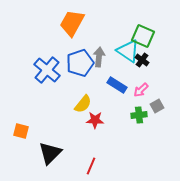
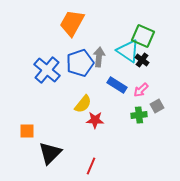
orange square: moved 6 px right; rotated 14 degrees counterclockwise
